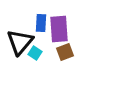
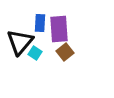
blue rectangle: moved 1 px left
brown square: rotated 18 degrees counterclockwise
